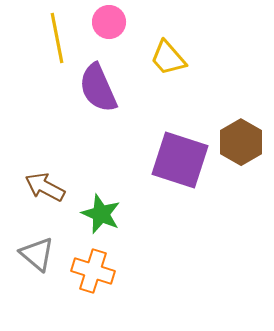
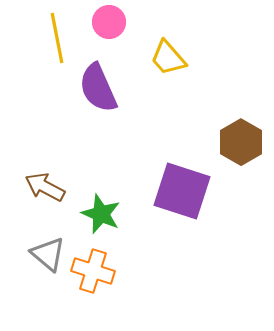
purple square: moved 2 px right, 31 px down
gray triangle: moved 11 px right
